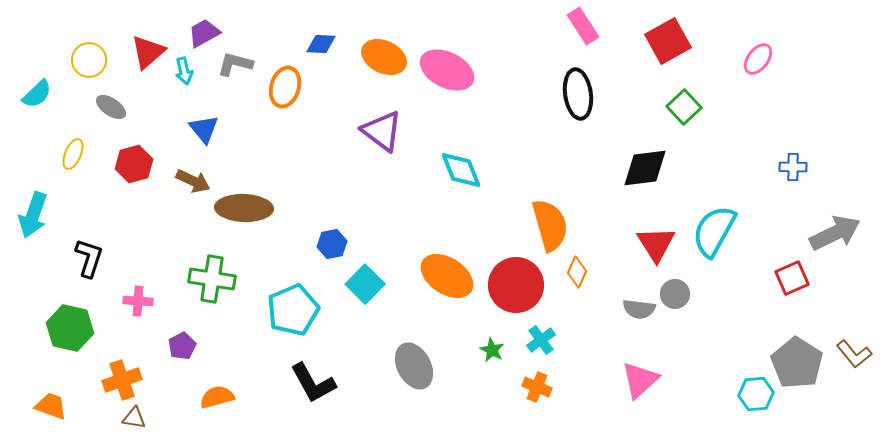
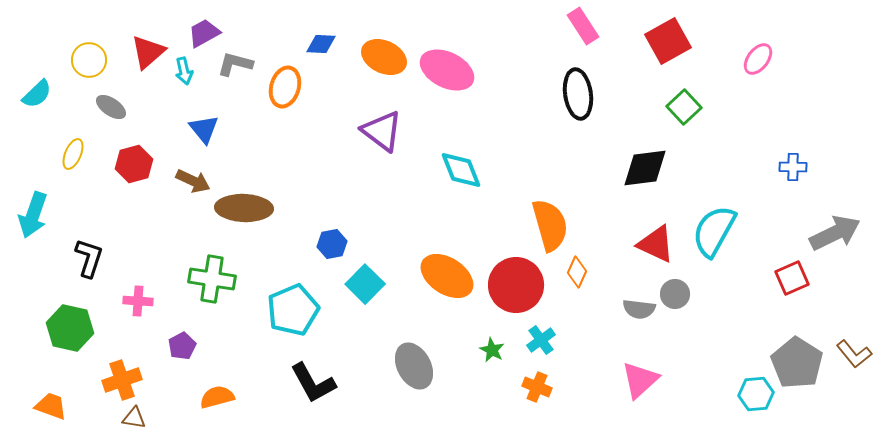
red triangle at (656, 244): rotated 33 degrees counterclockwise
